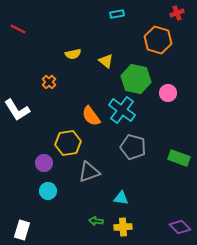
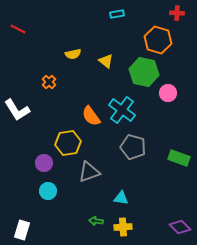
red cross: rotated 24 degrees clockwise
green hexagon: moved 8 px right, 7 px up
